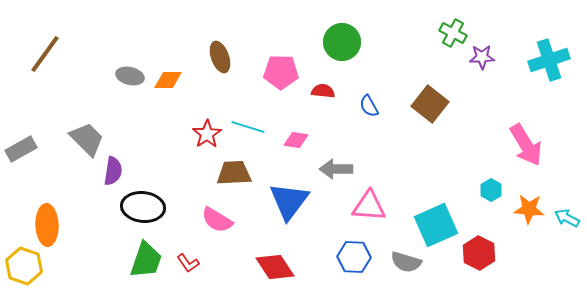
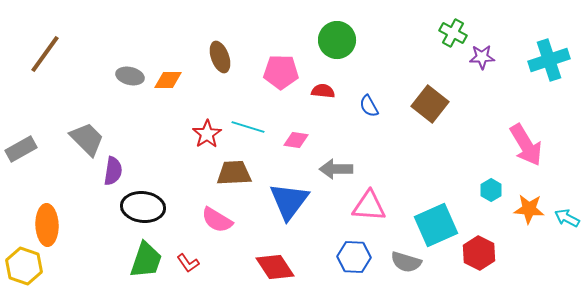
green circle: moved 5 px left, 2 px up
